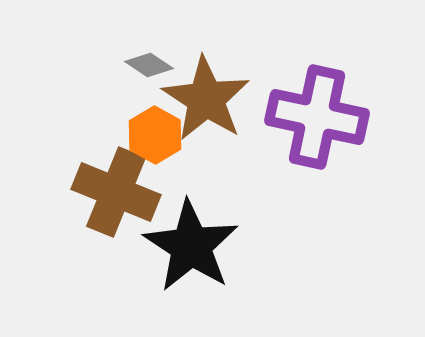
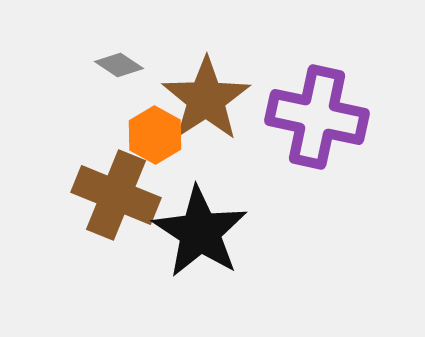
gray diamond: moved 30 px left
brown star: rotated 6 degrees clockwise
brown cross: moved 3 px down
black star: moved 9 px right, 14 px up
